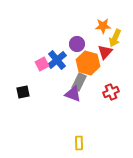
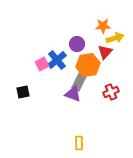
yellow arrow: rotated 132 degrees counterclockwise
orange hexagon: moved 2 px down; rotated 25 degrees counterclockwise
